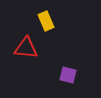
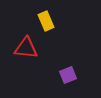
purple square: rotated 36 degrees counterclockwise
